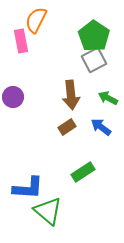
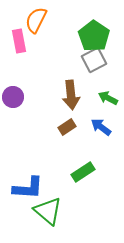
pink rectangle: moved 2 px left
